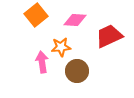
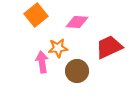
pink diamond: moved 2 px right, 2 px down
red trapezoid: moved 11 px down
orange star: moved 3 px left, 1 px down
